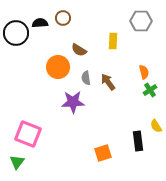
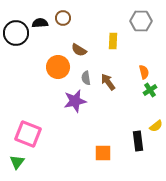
purple star: moved 2 px right, 1 px up; rotated 10 degrees counterclockwise
yellow semicircle: rotated 96 degrees counterclockwise
orange square: rotated 18 degrees clockwise
